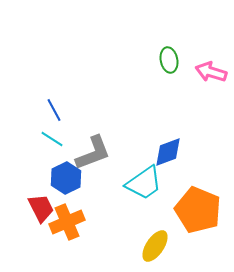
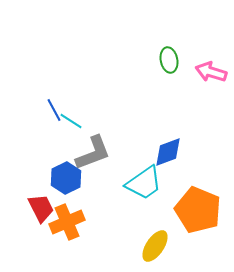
cyan line: moved 19 px right, 18 px up
